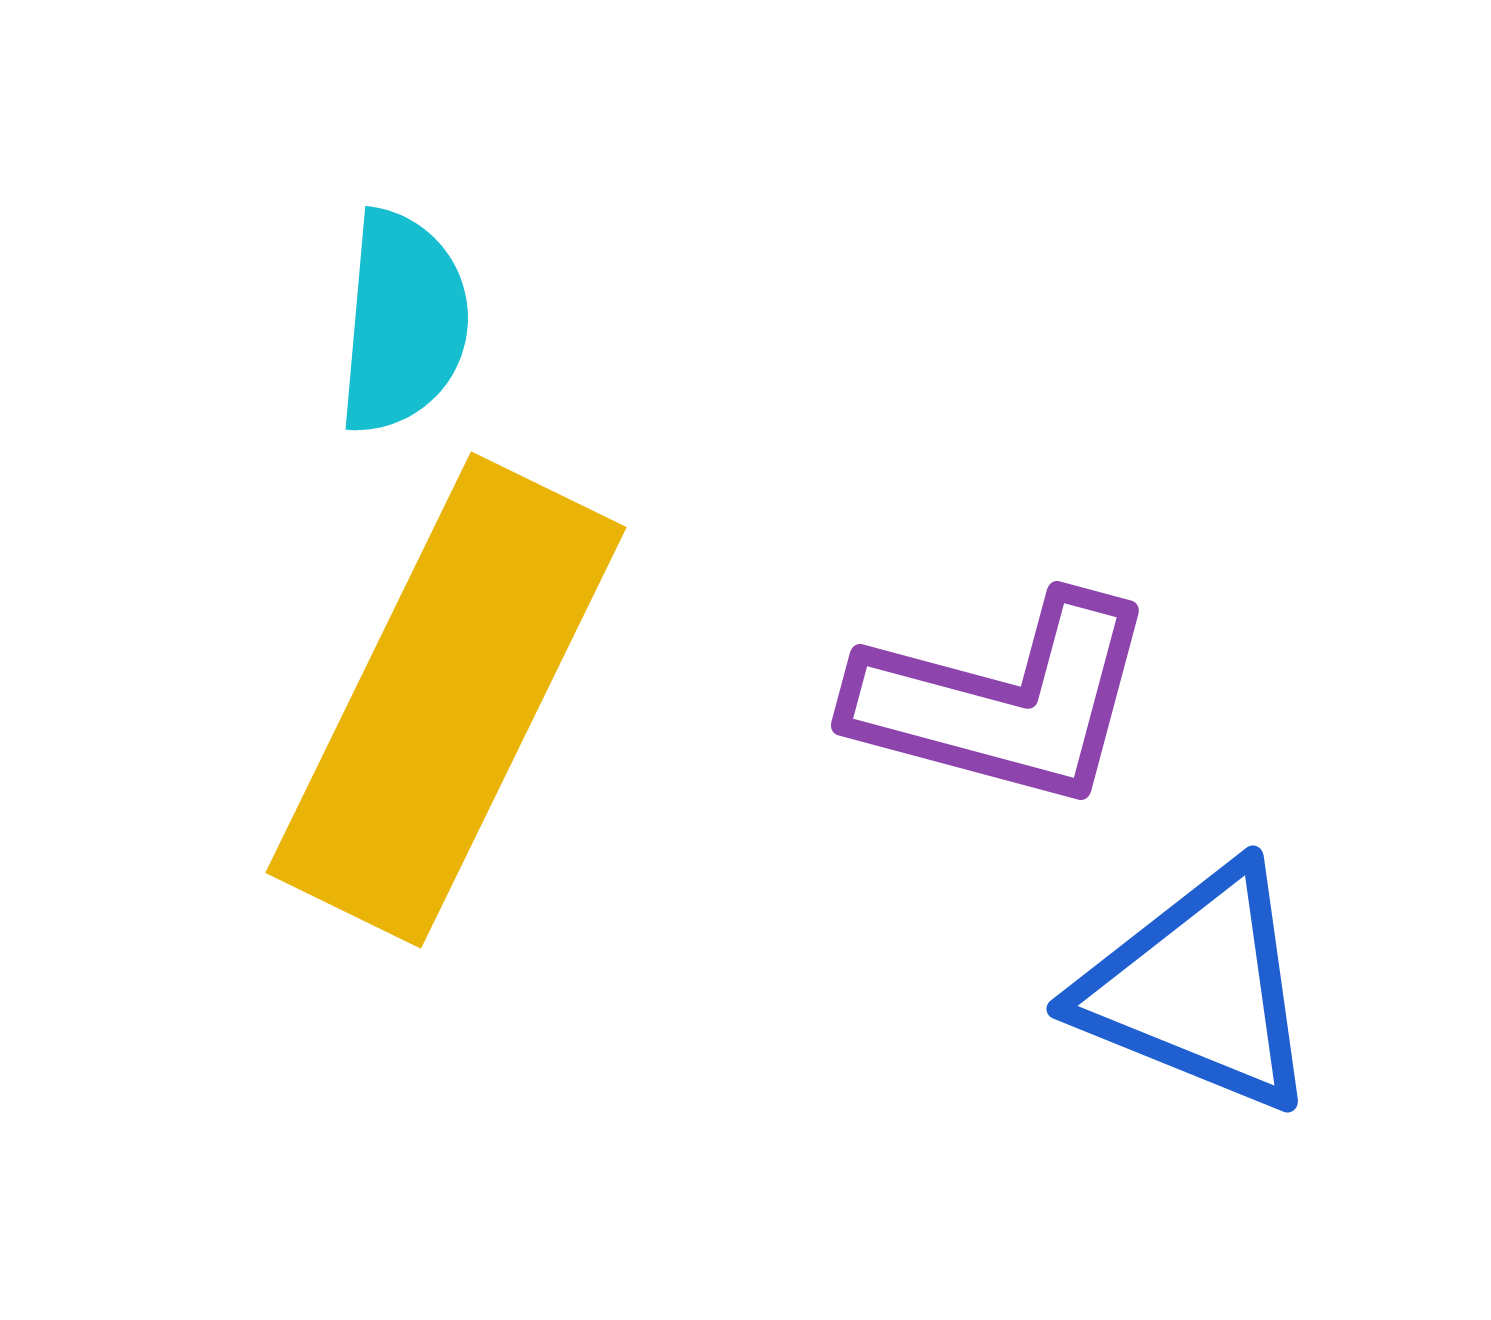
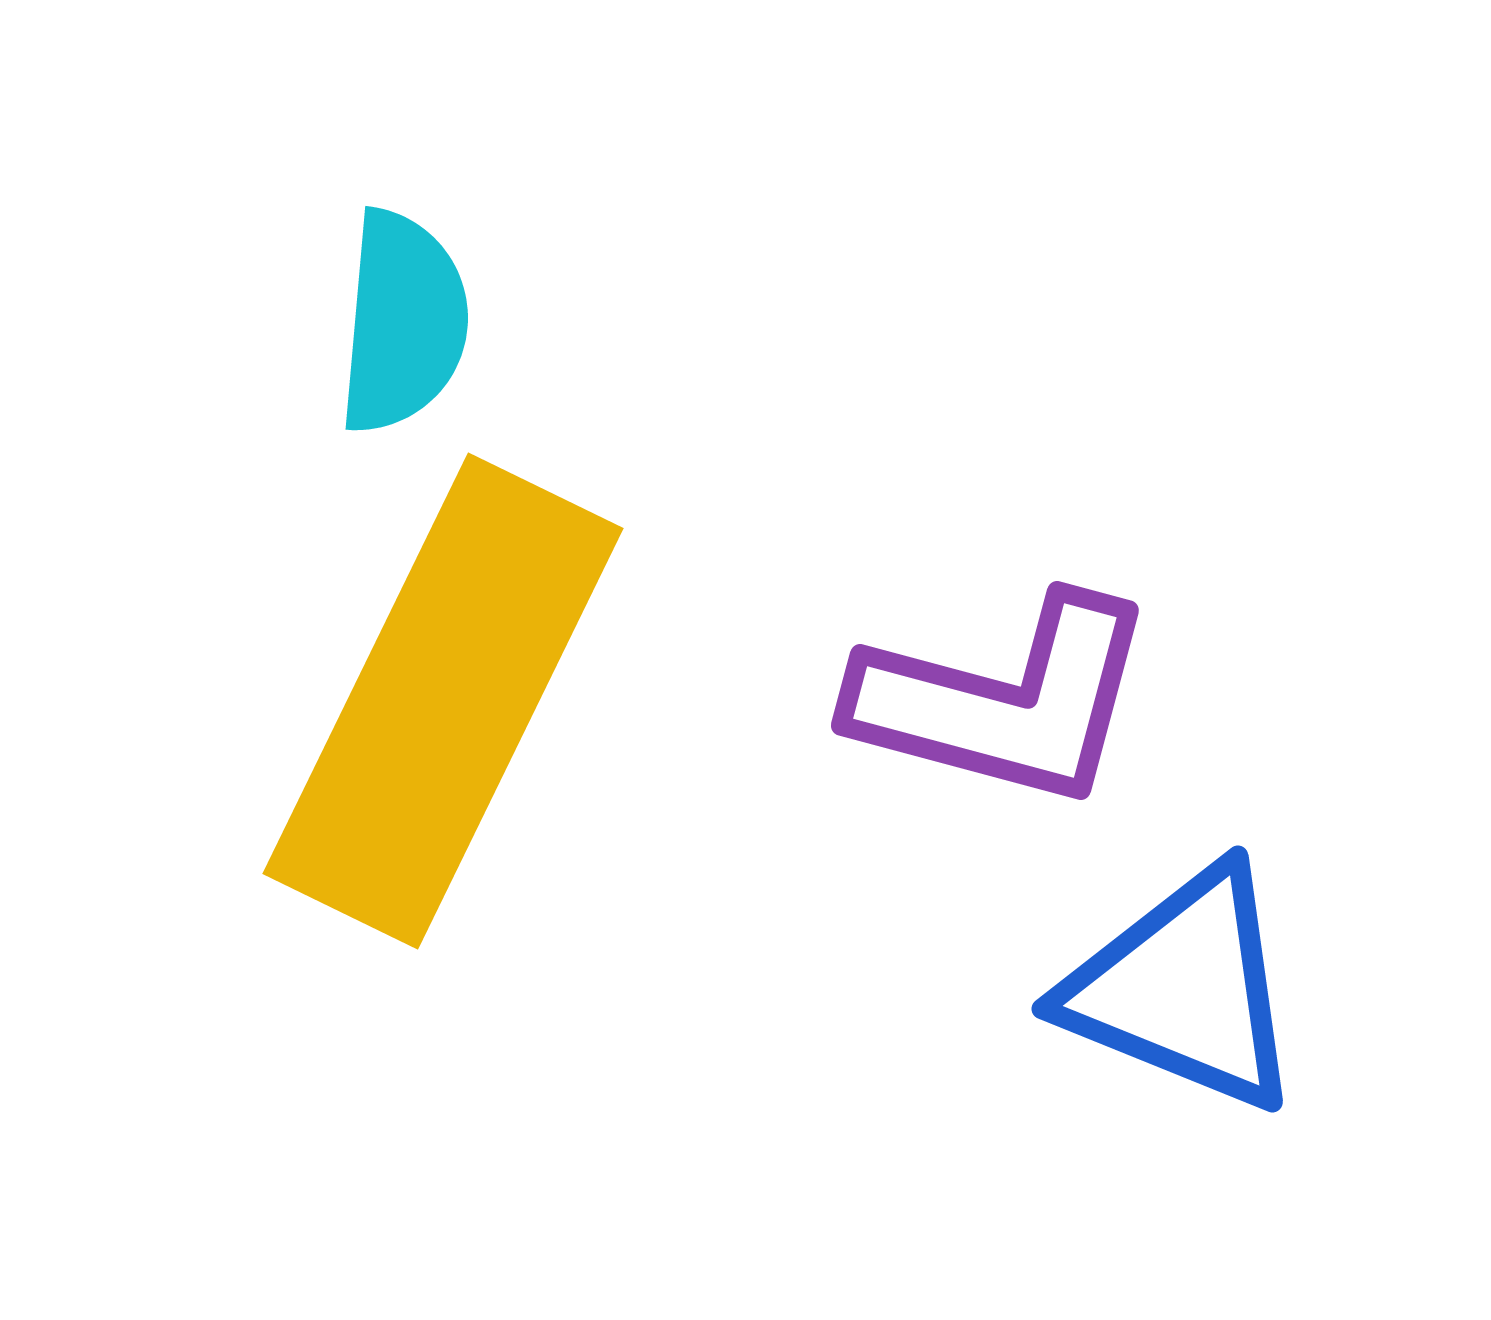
yellow rectangle: moved 3 px left, 1 px down
blue triangle: moved 15 px left
